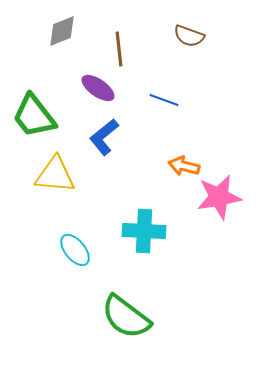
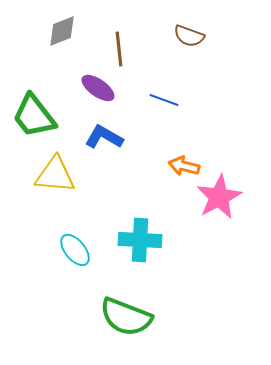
blue L-shape: rotated 69 degrees clockwise
pink star: rotated 18 degrees counterclockwise
cyan cross: moved 4 px left, 9 px down
green semicircle: rotated 16 degrees counterclockwise
